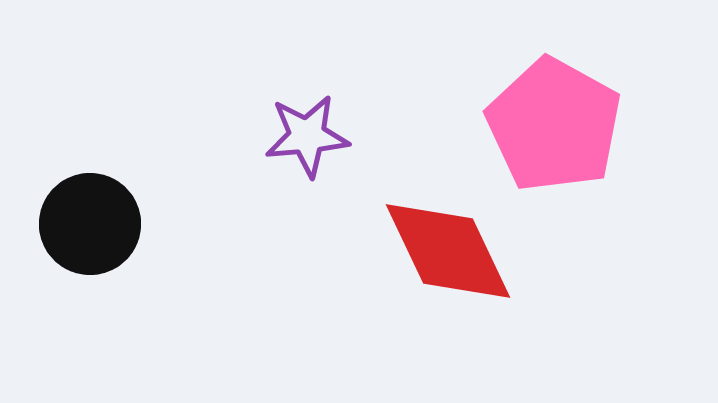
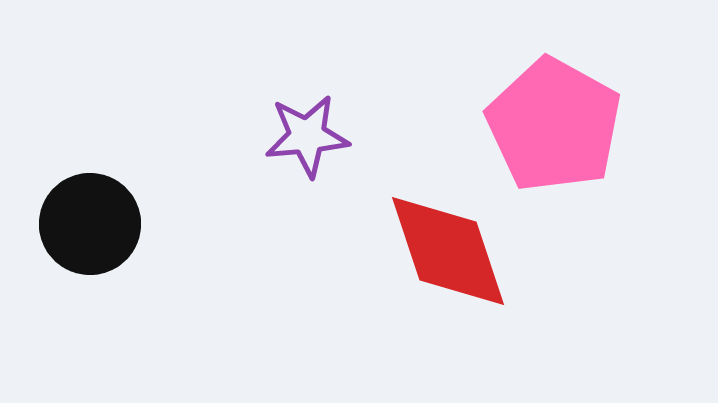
red diamond: rotated 7 degrees clockwise
